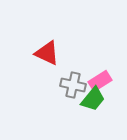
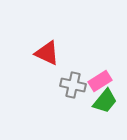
green trapezoid: moved 12 px right, 2 px down
